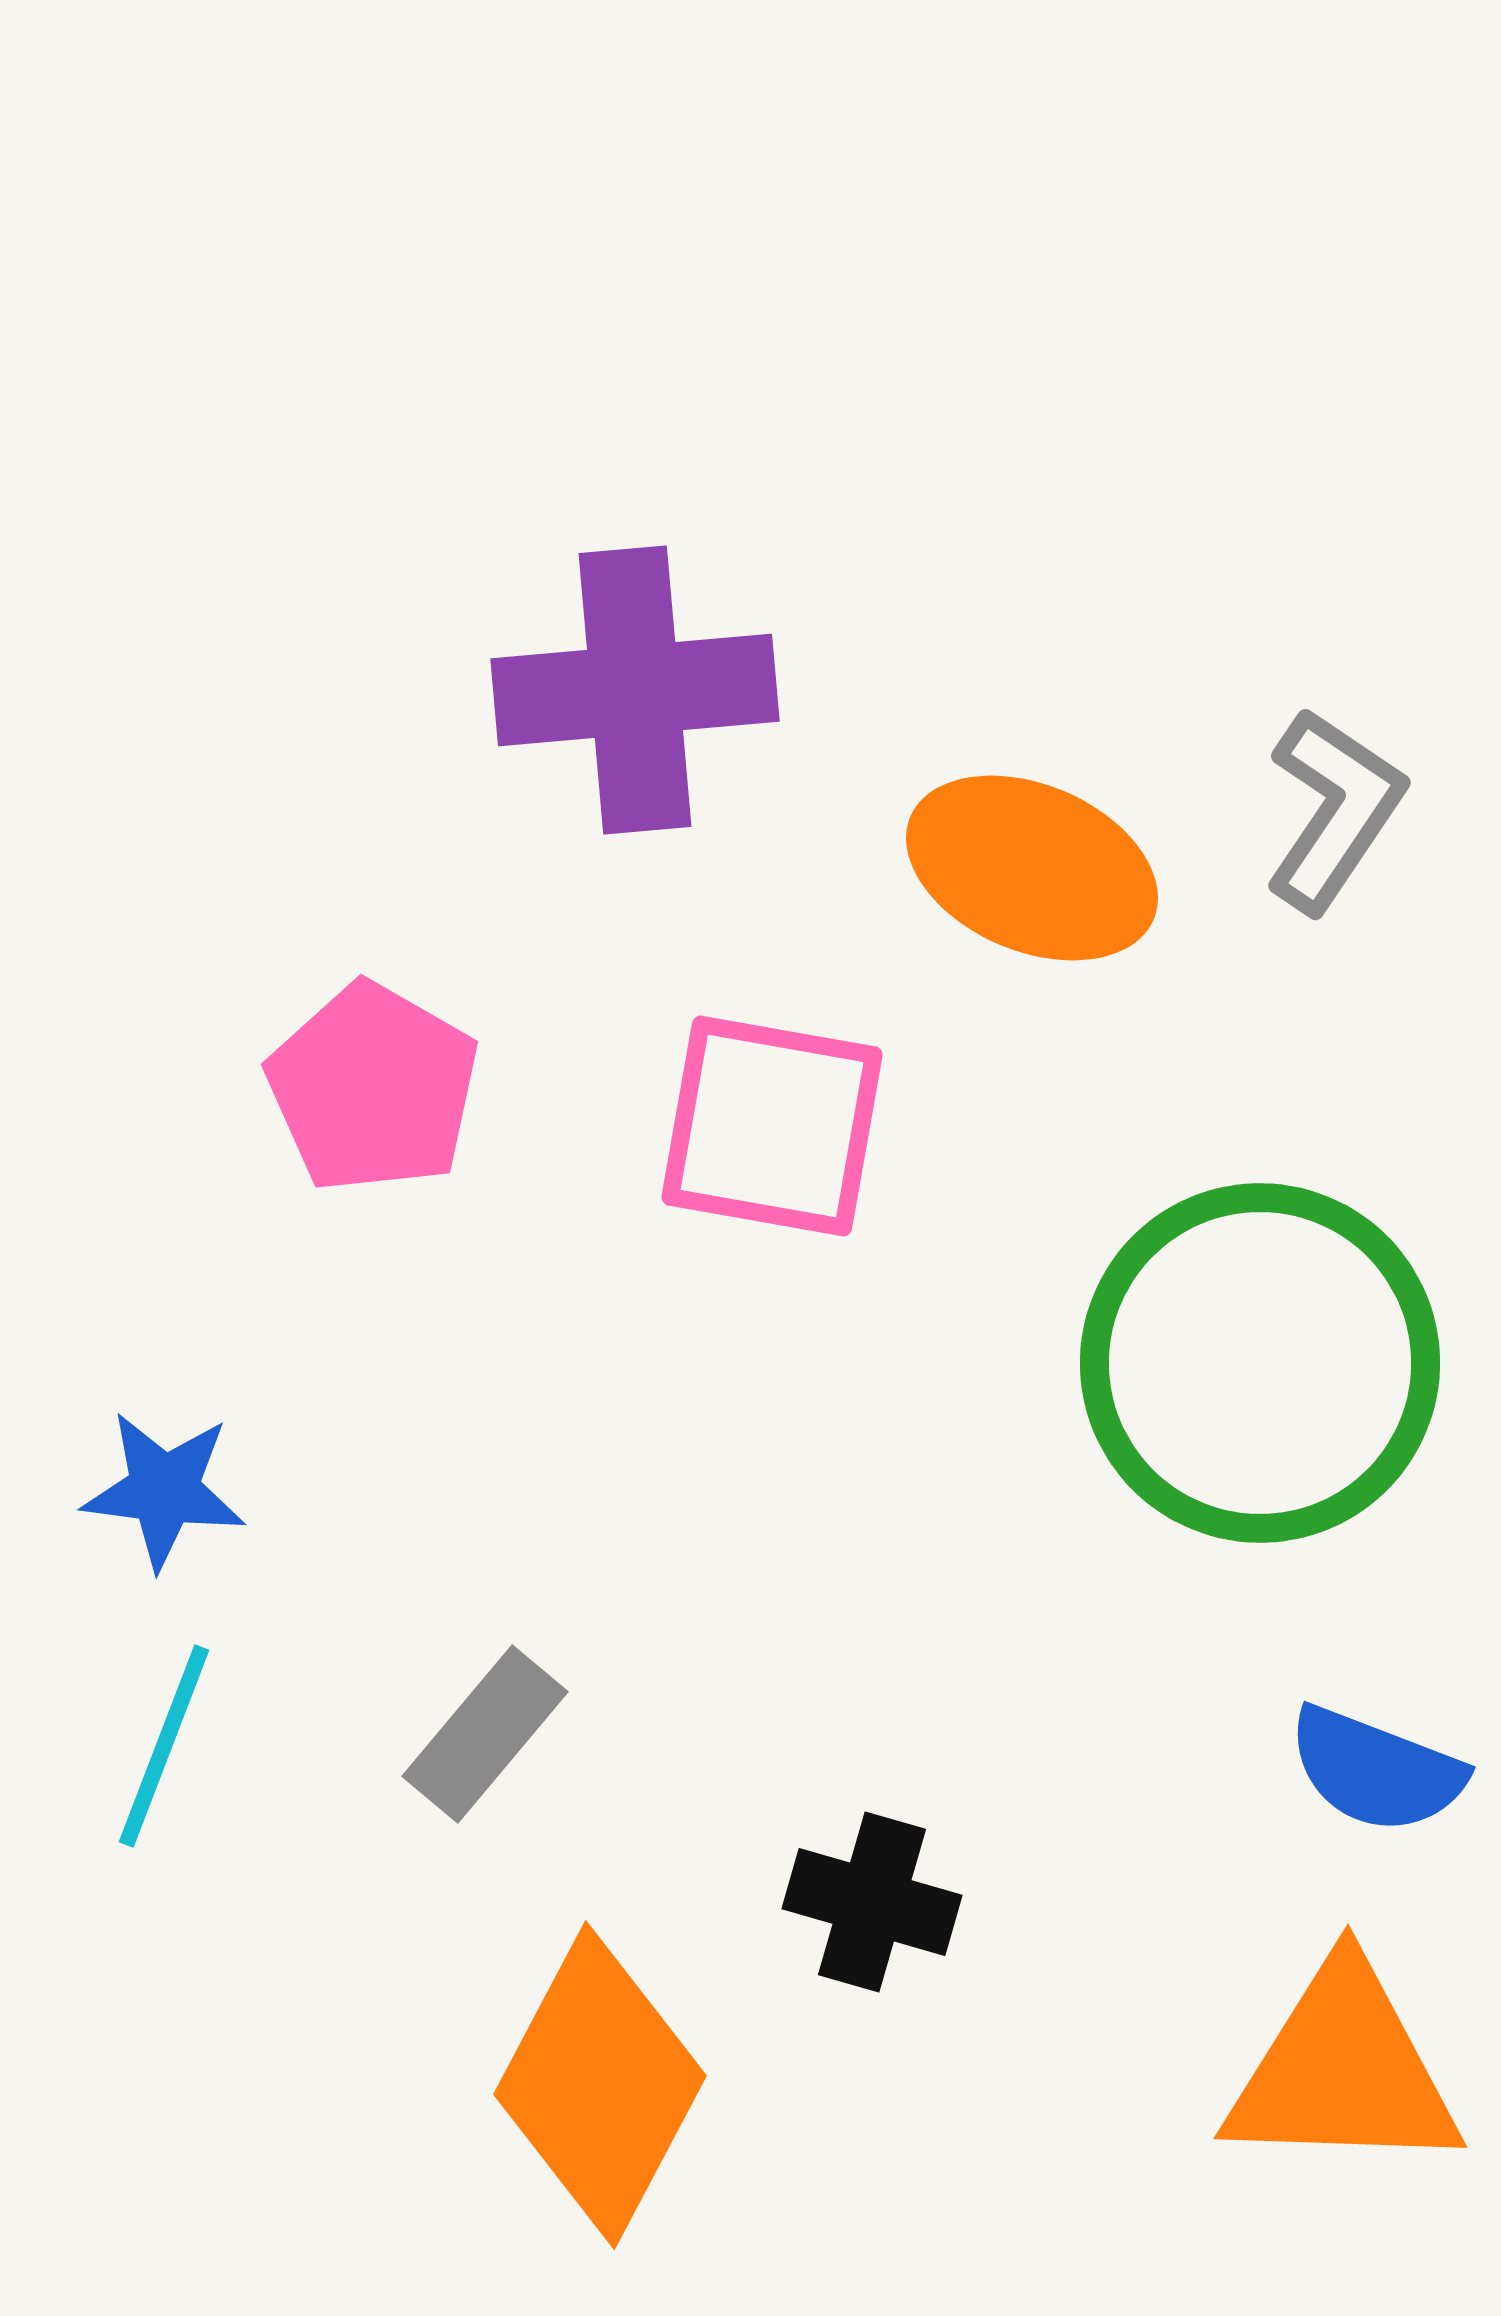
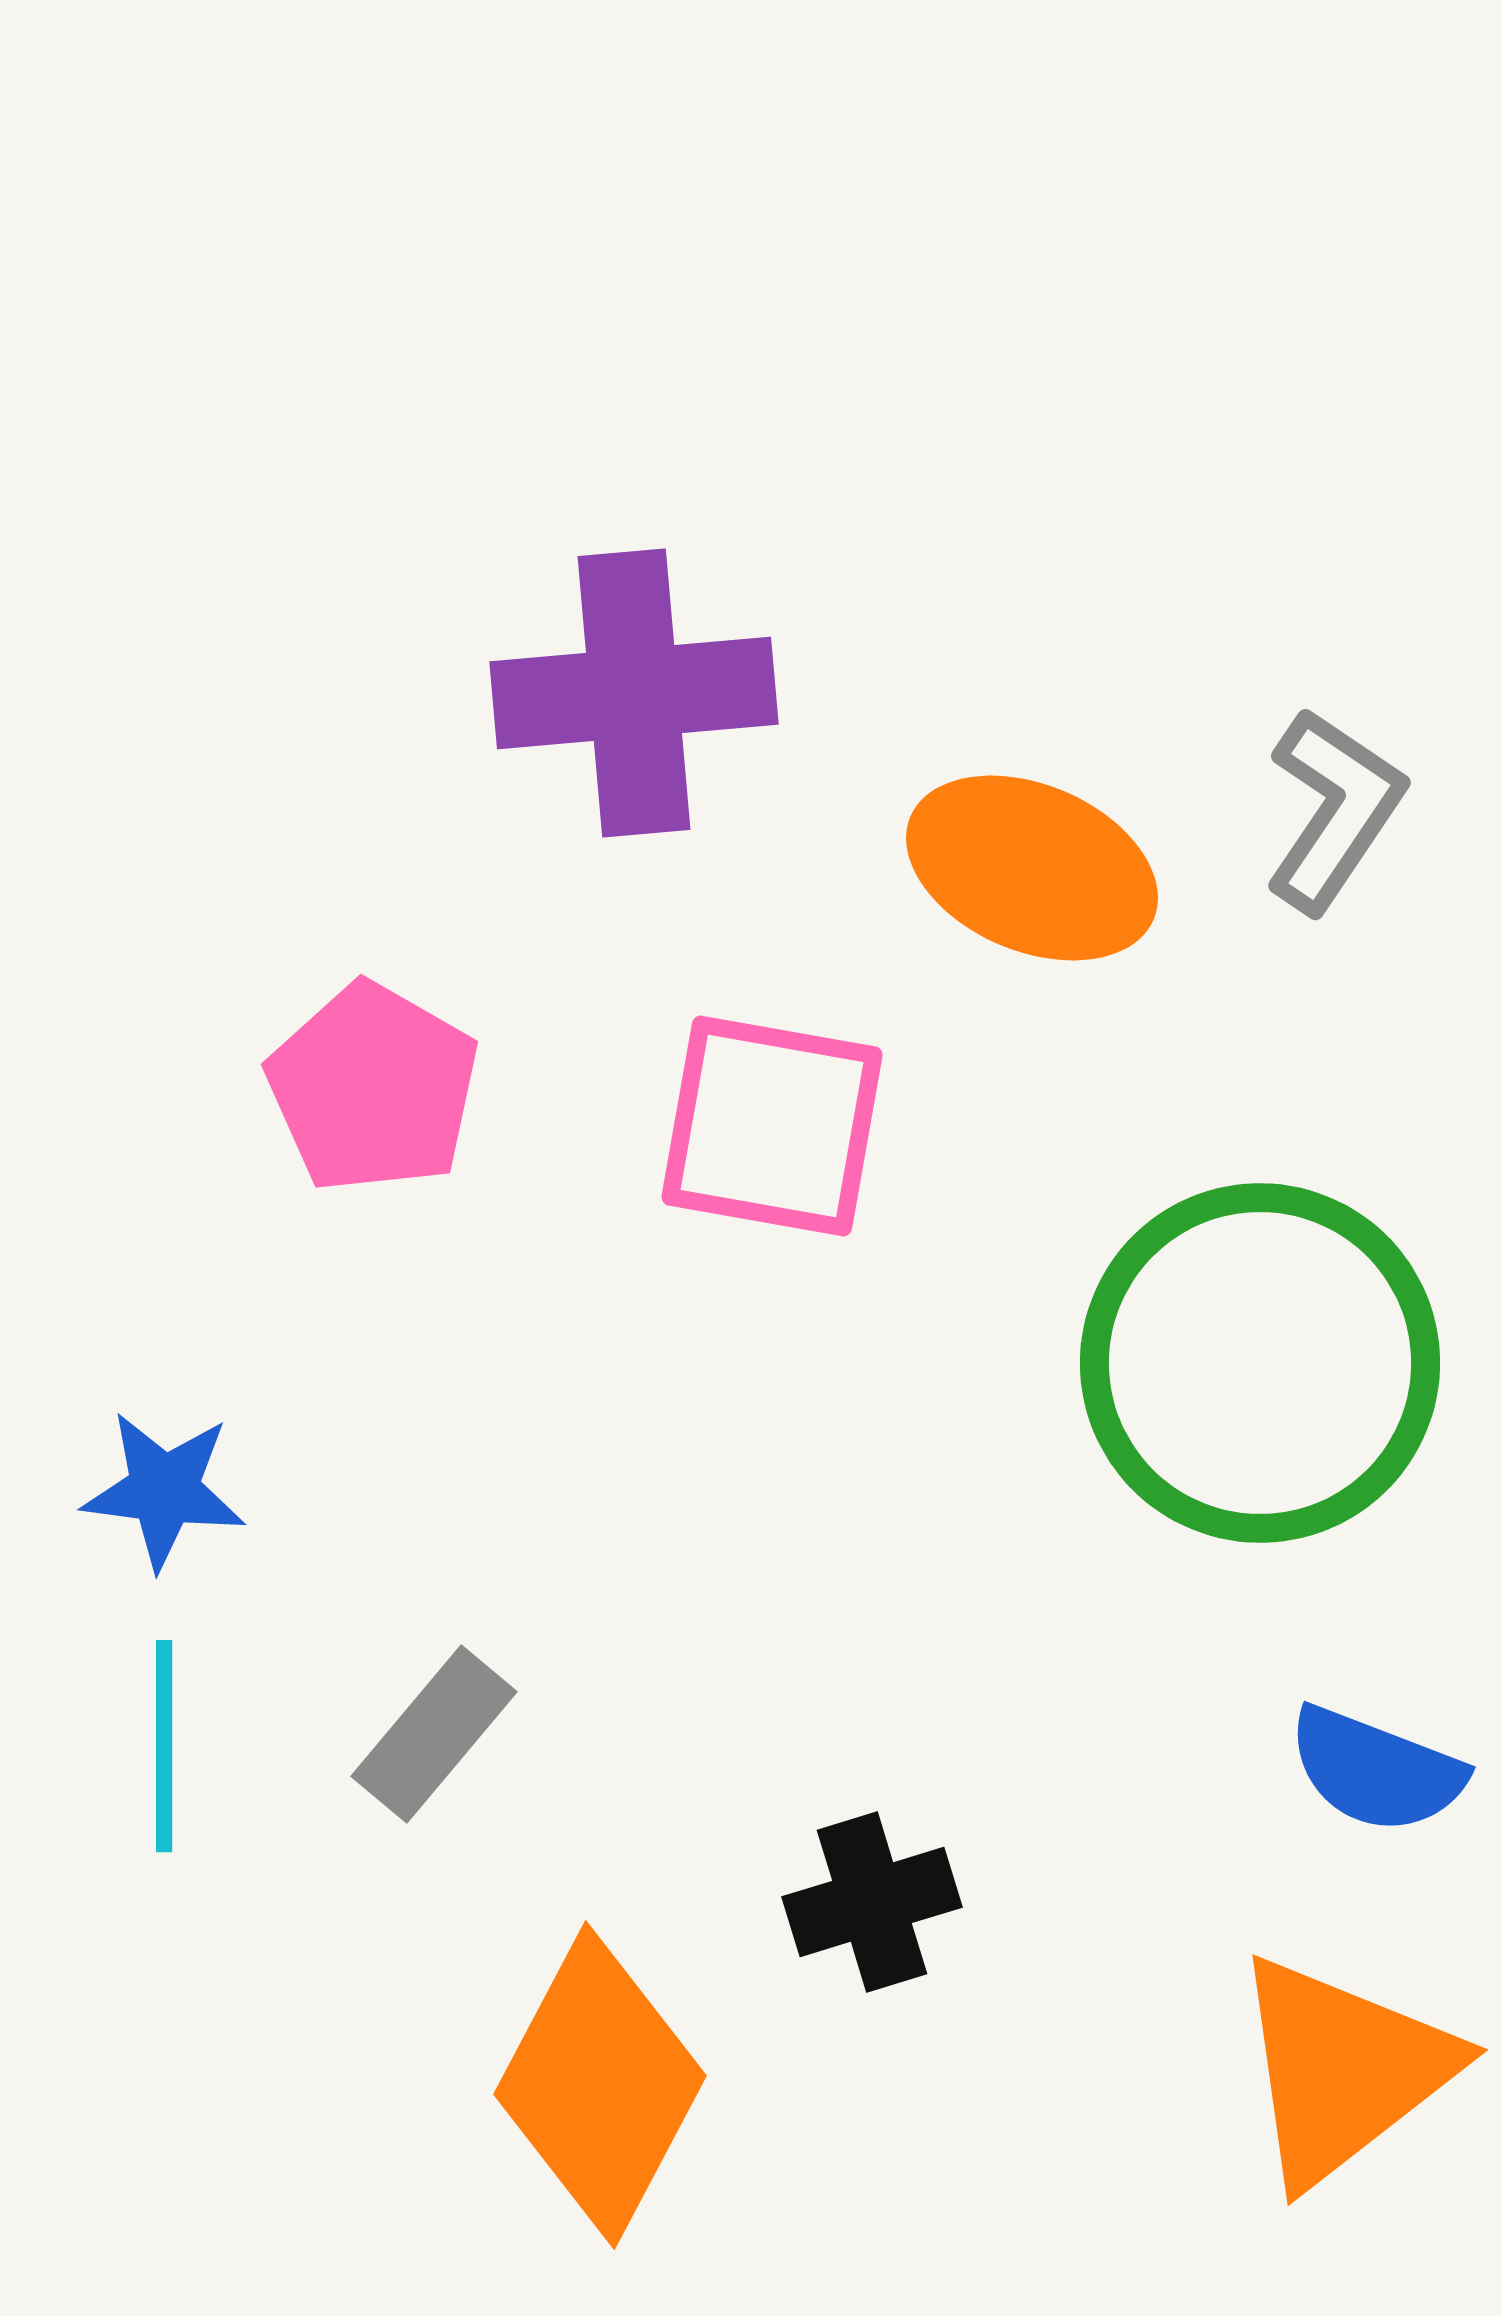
purple cross: moved 1 px left, 3 px down
gray rectangle: moved 51 px left
cyan line: rotated 21 degrees counterclockwise
black cross: rotated 33 degrees counterclockwise
orange triangle: rotated 40 degrees counterclockwise
